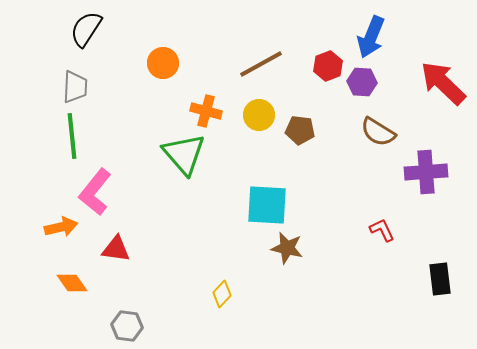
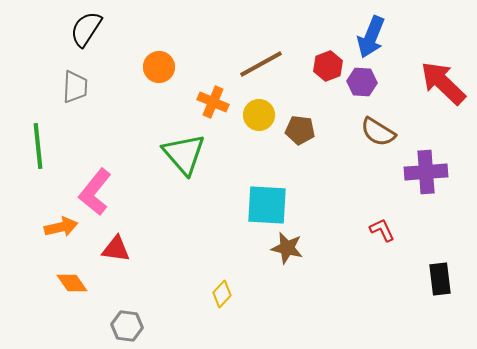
orange circle: moved 4 px left, 4 px down
orange cross: moved 7 px right, 9 px up; rotated 8 degrees clockwise
green line: moved 34 px left, 10 px down
